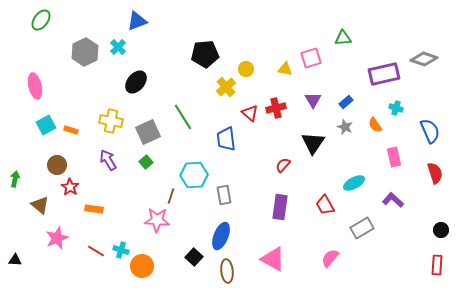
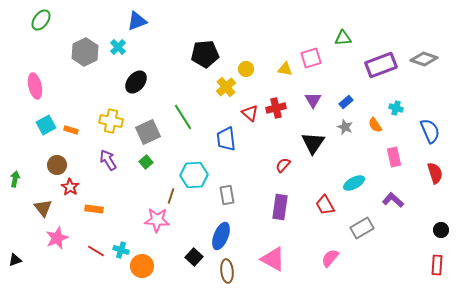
purple rectangle at (384, 74): moved 3 px left, 9 px up; rotated 8 degrees counterclockwise
gray rectangle at (224, 195): moved 3 px right
brown triangle at (40, 205): moved 3 px right, 3 px down; rotated 12 degrees clockwise
black triangle at (15, 260): rotated 24 degrees counterclockwise
